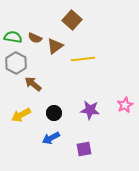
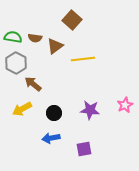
brown semicircle: rotated 16 degrees counterclockwise
yellow arrow: moved 1 px right, 6 px up
blue arrow: rotated 18 degrees clockwise
